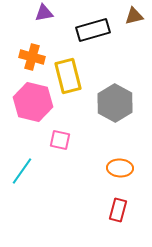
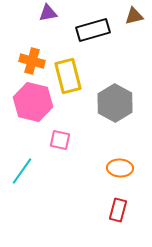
purple triangle: moved 4 px right
orange cross: moved 4 px down
